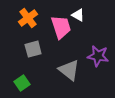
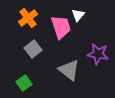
white triangle: rotated 40 degrees clockwise
gray square: rotated 24 degrees counterclockwise
purple star: moved 2 px up
green square: moved 2 px right
